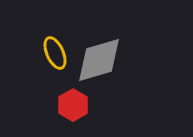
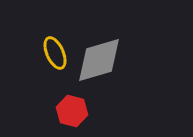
red hexagon: moved 1 px left, 6 px down; rotated 16 degrees counterclockwise
